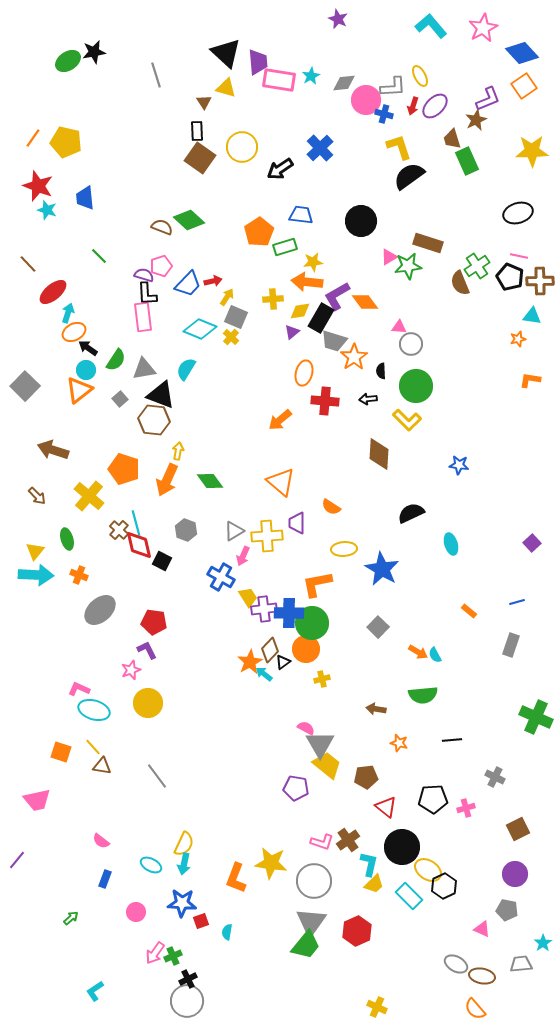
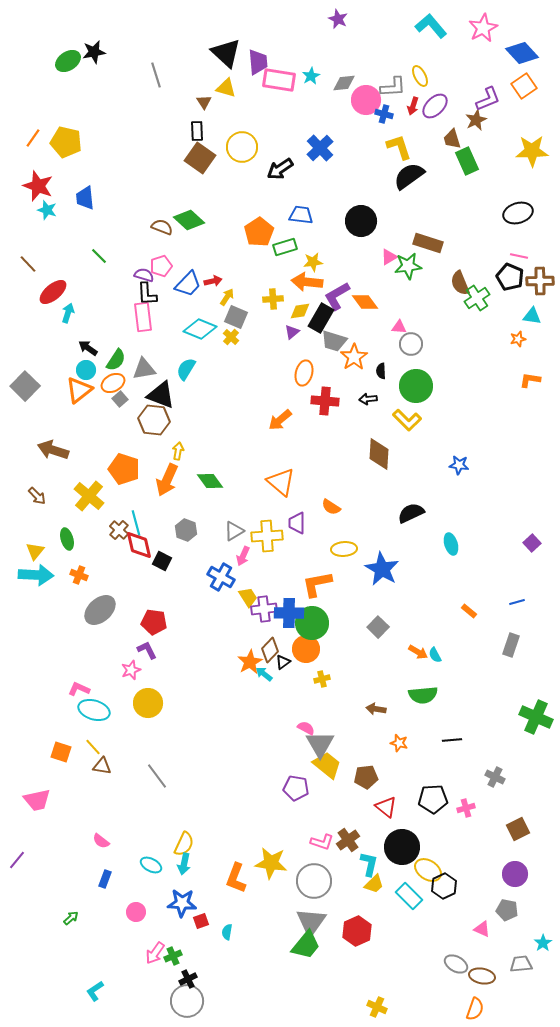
green cross at (477, 266): moved 32 px down
orange ellipse at (74, 332): moved 39 px right, 51 px down
orange semicircle at (475, 1009): rotated 120 degrees counterclockwise
